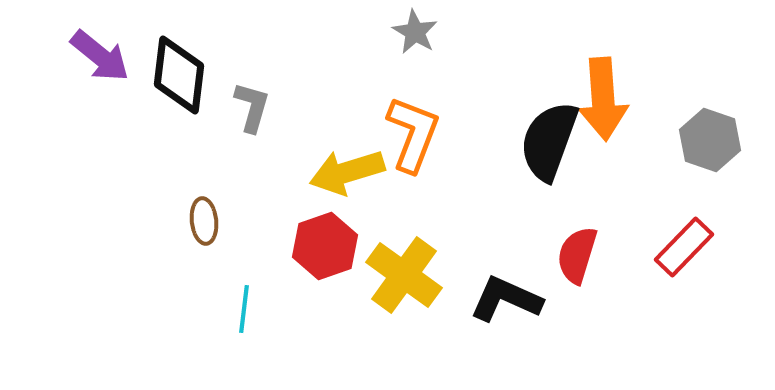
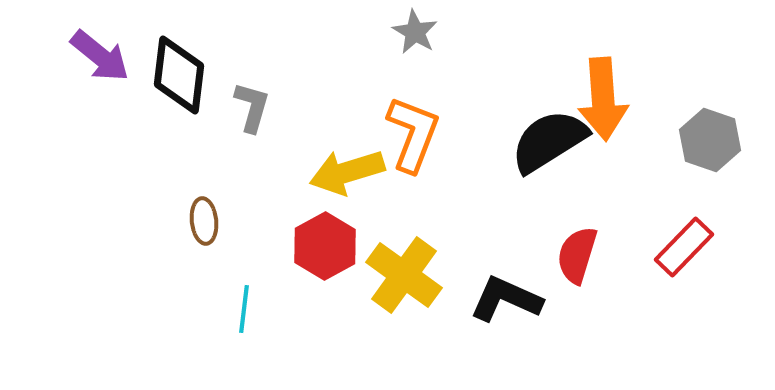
black semicircle: rotated 38 degrees clockwise
red hexagon: rotated 10 degrees counterclockwise
